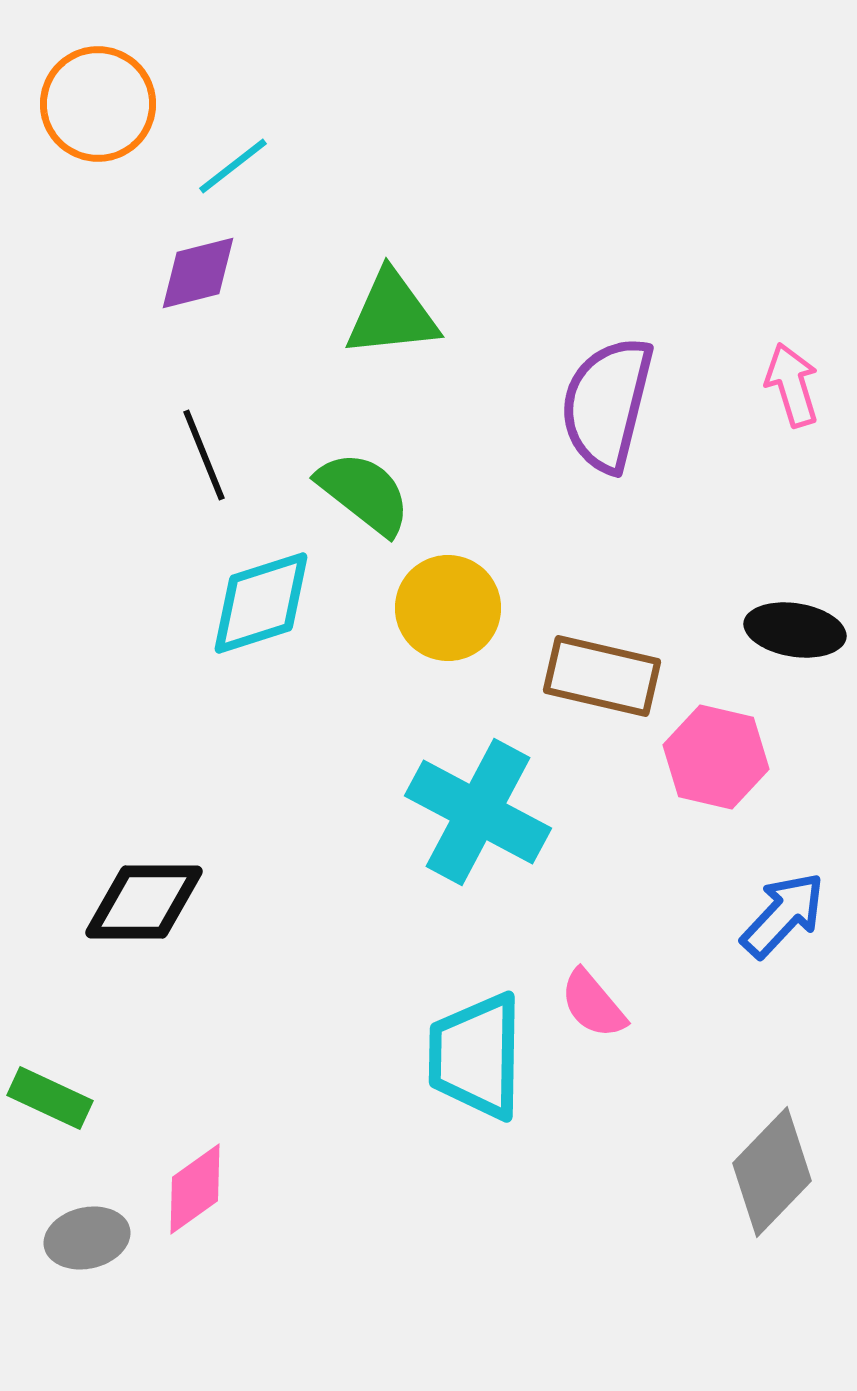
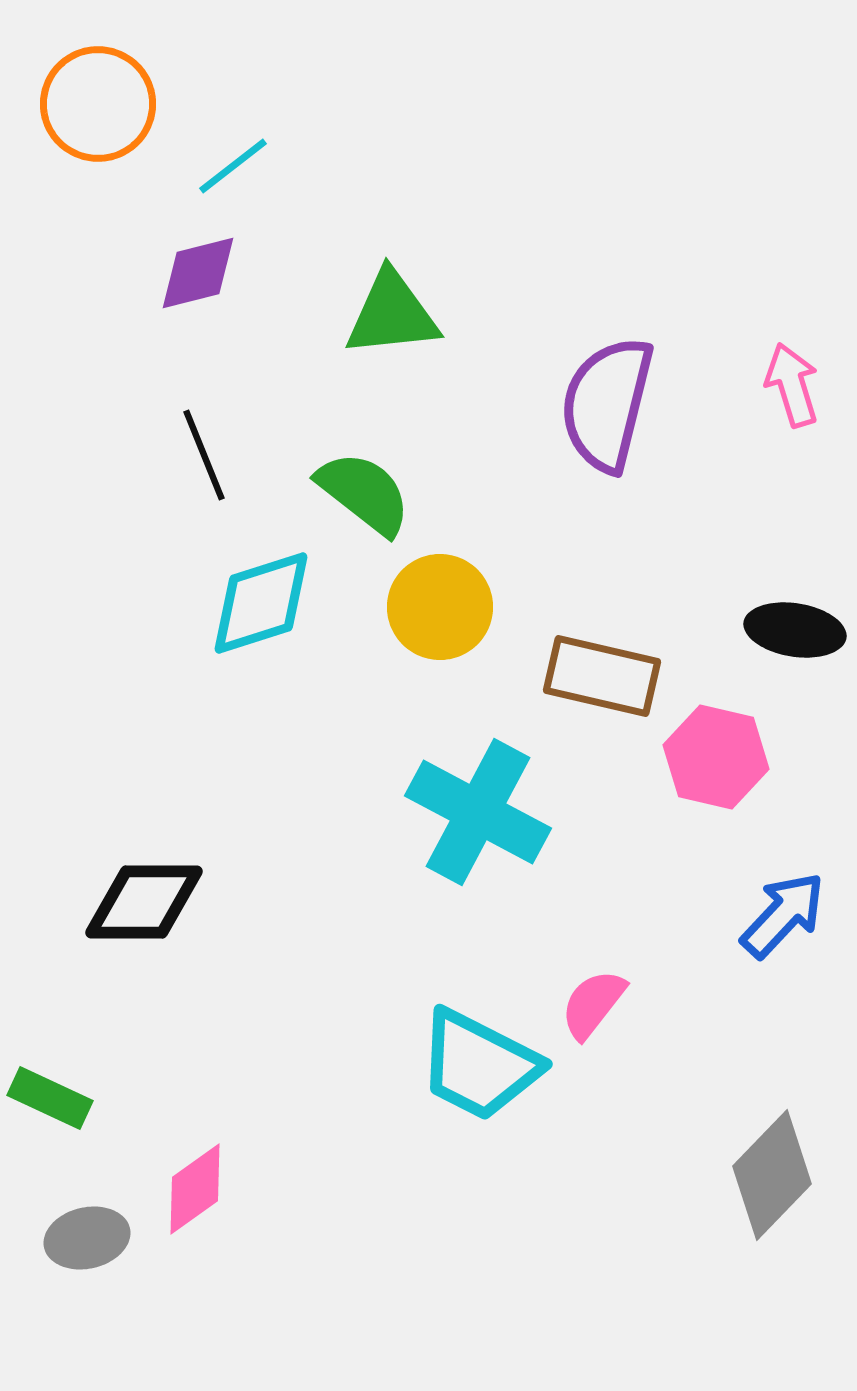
yellow circle: moved 8 px left, 1 px up
pink semicircle: rotated 78 degrees clockwise
cyan trapezoid: moved 3 px right, 9 px down; rotated 64 degrees counterclockwise
gray diamond: moved 3 px down
